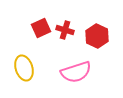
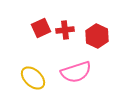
red cross: rotated 24 degrees counterclockwise
yellow ellipse: moved 9 px right, 10 px down; rotated 30 degrees counterclockwise
